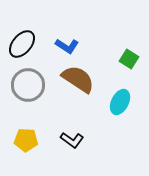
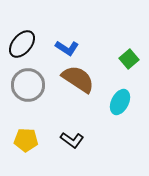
blue L-shape: moved 2 px down
green square: rotated 18 degrees clockwise
